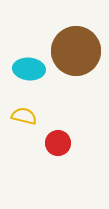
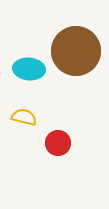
yellow semicircle: moved 1 px down
